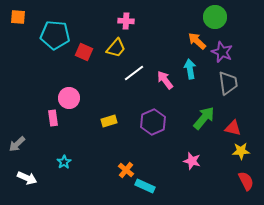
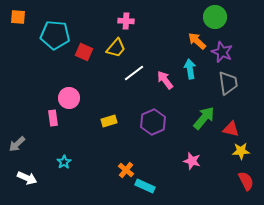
red triangle: moved 2 px left, 1 px down
